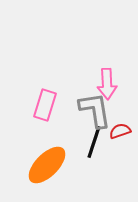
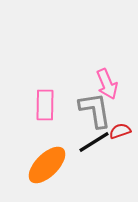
pink arrow: rotated 20 degrees counterclockwise
pink rectangle: rotated 16 degrees counterclockwise
black line: rotated 40 degrees clockwise
